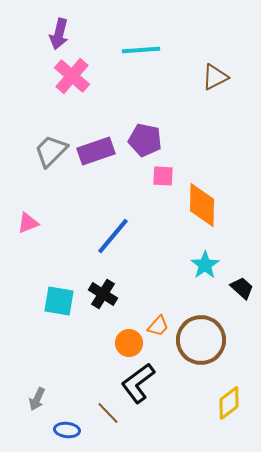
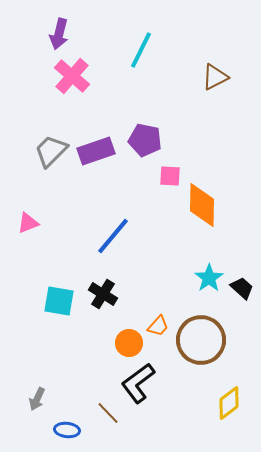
cyan line: rotated 60 degrees counterclockwise
pink square: moved 7 px right
cyan star: moved 4 px right, 13 px down
